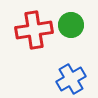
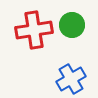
green circle: moved 1 px right
